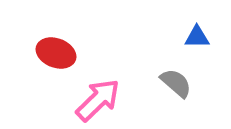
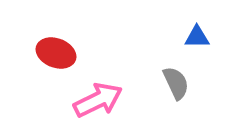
gray semicircle: rotated 24 degrees clockwise
pink arrow: rotated 18 degrees clockwise
